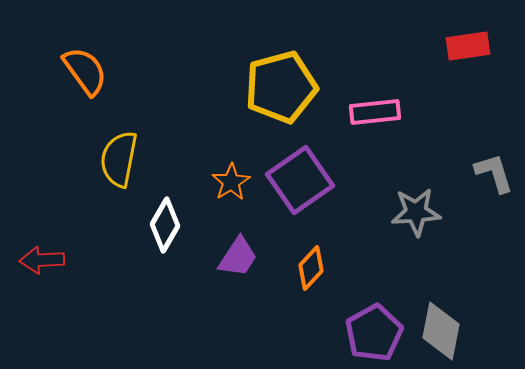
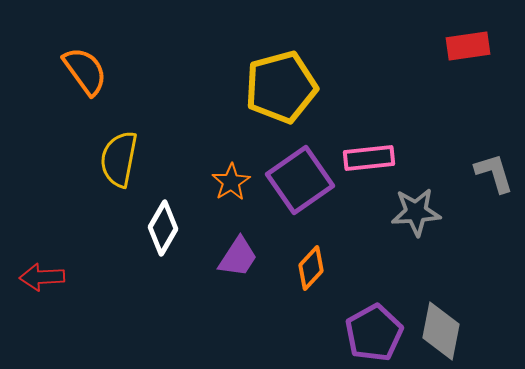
pink rectangle: moved 6 px left, 46 px down
white diamond: moved 2 px left, 3 px down
red arrow: moved 17 px down
